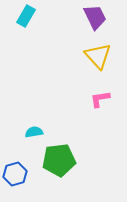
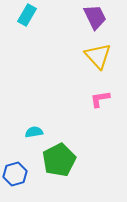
cyan rectangle: moved 1 px right, 1 px up
green pentagon: rotated 20 degrees counterclockwise
